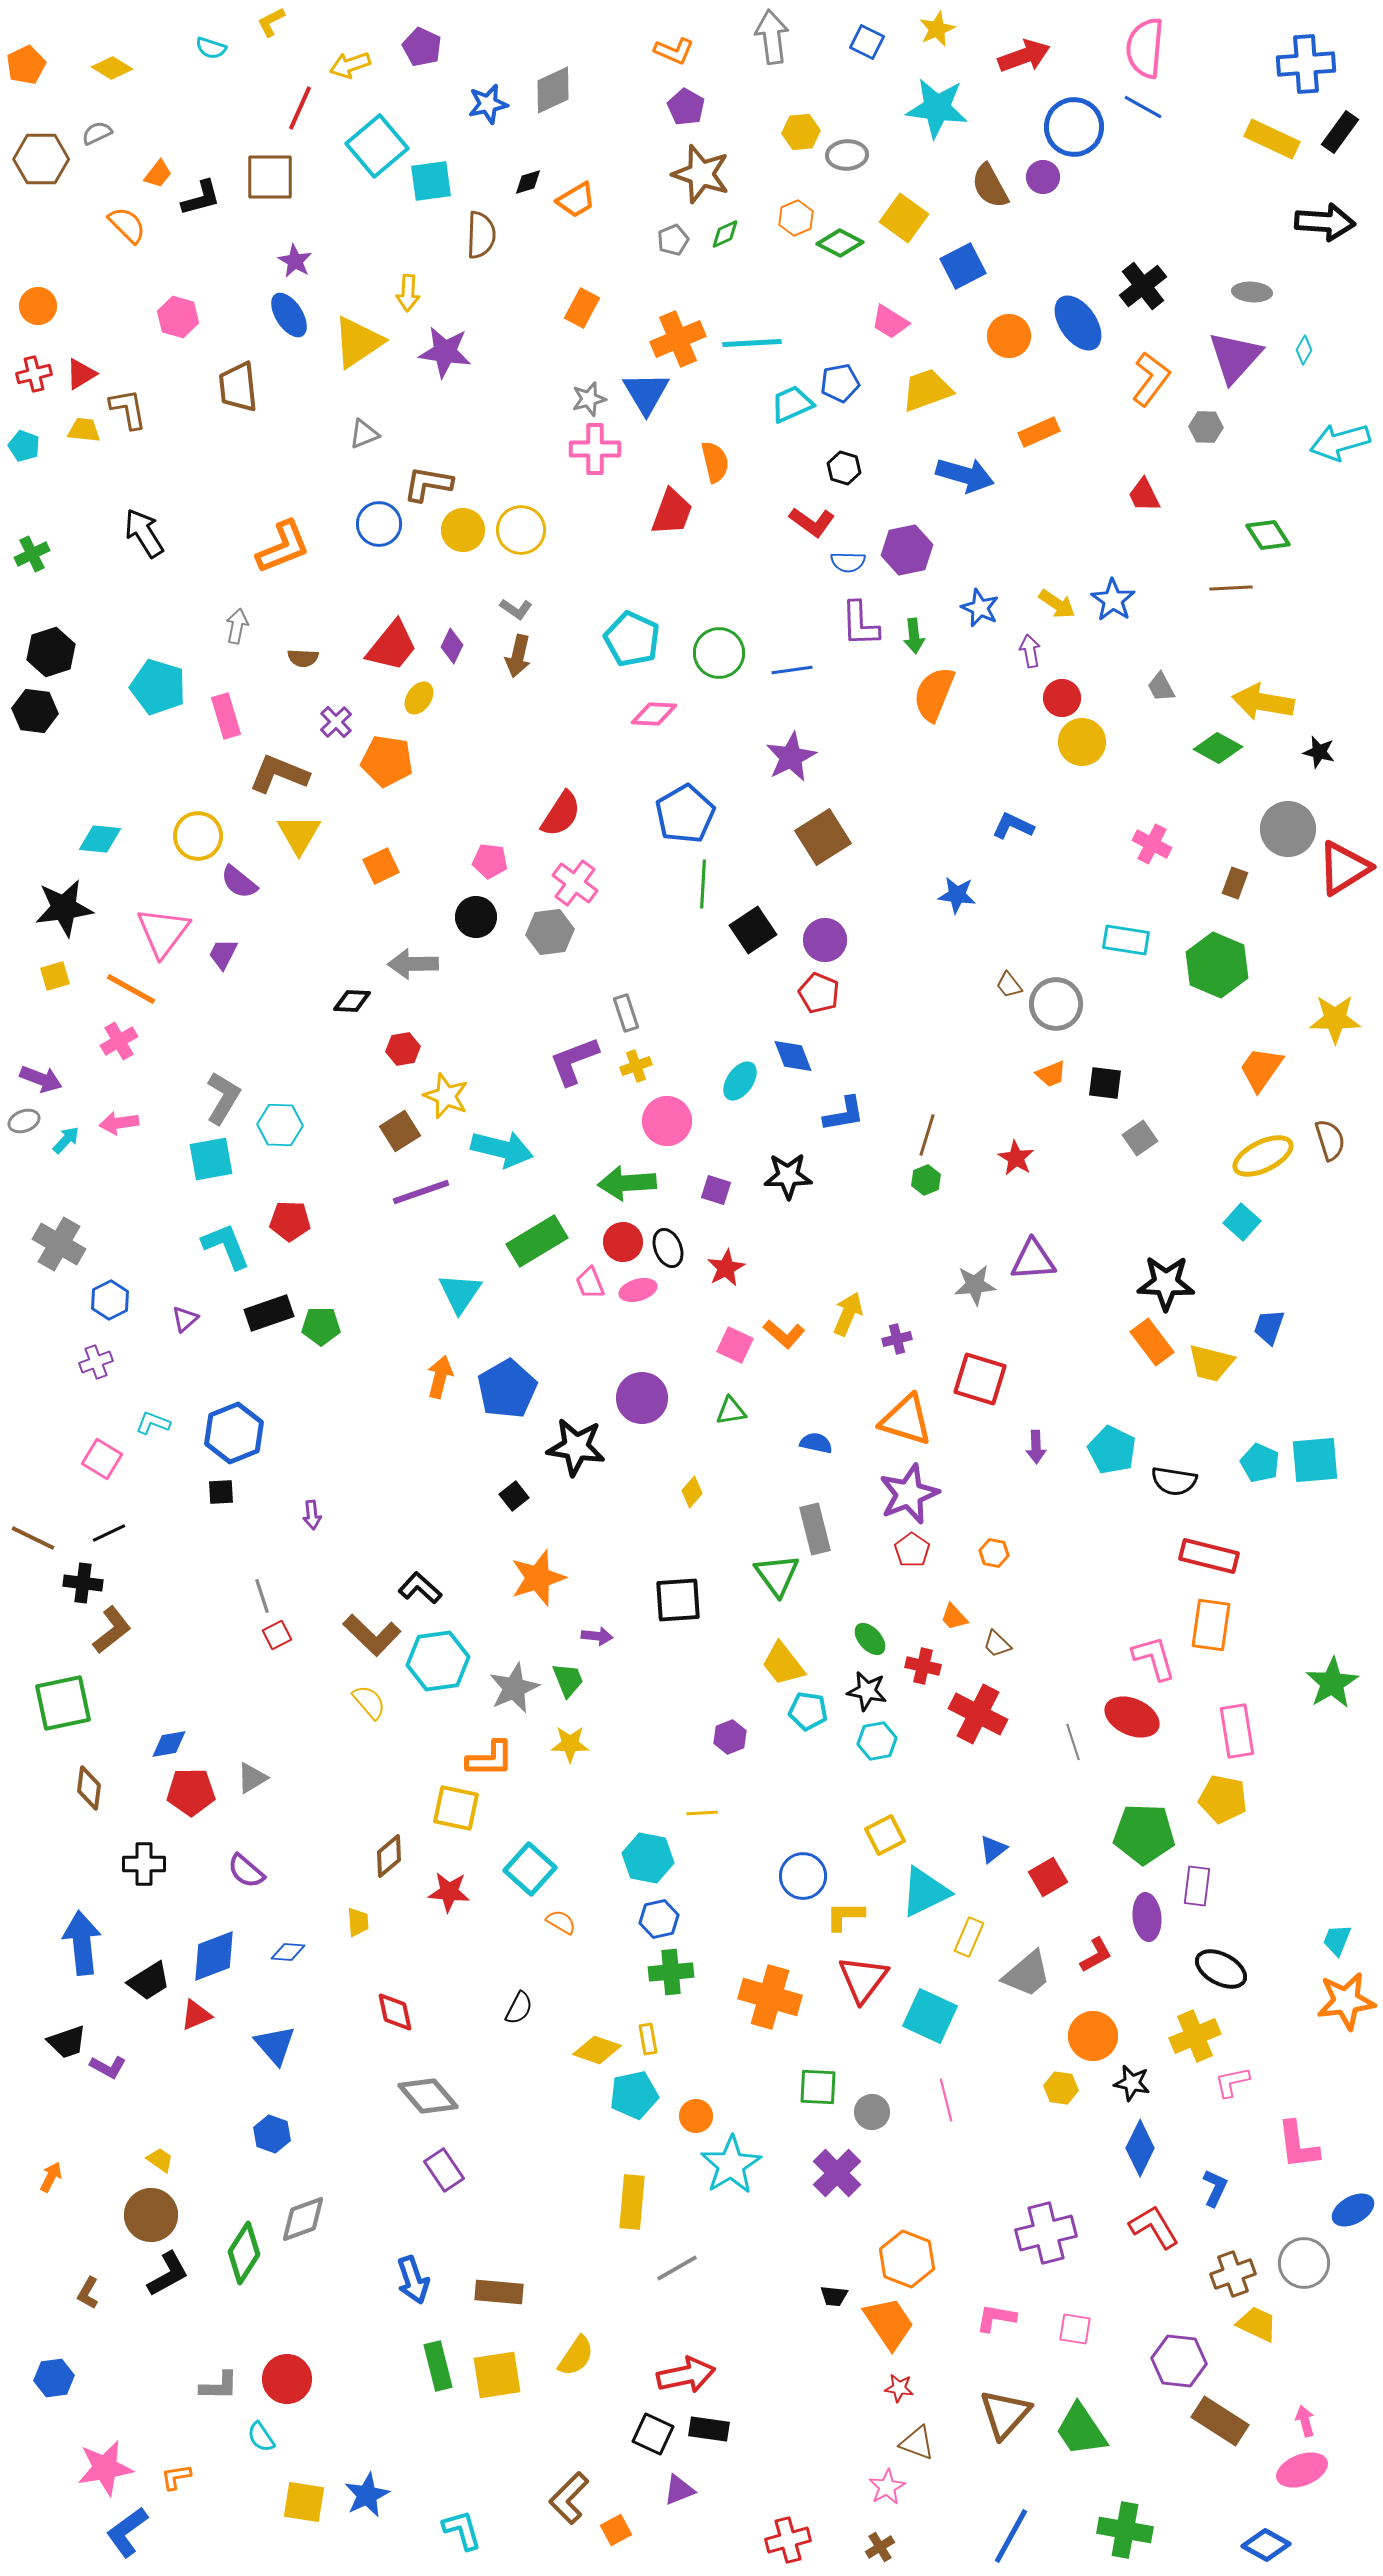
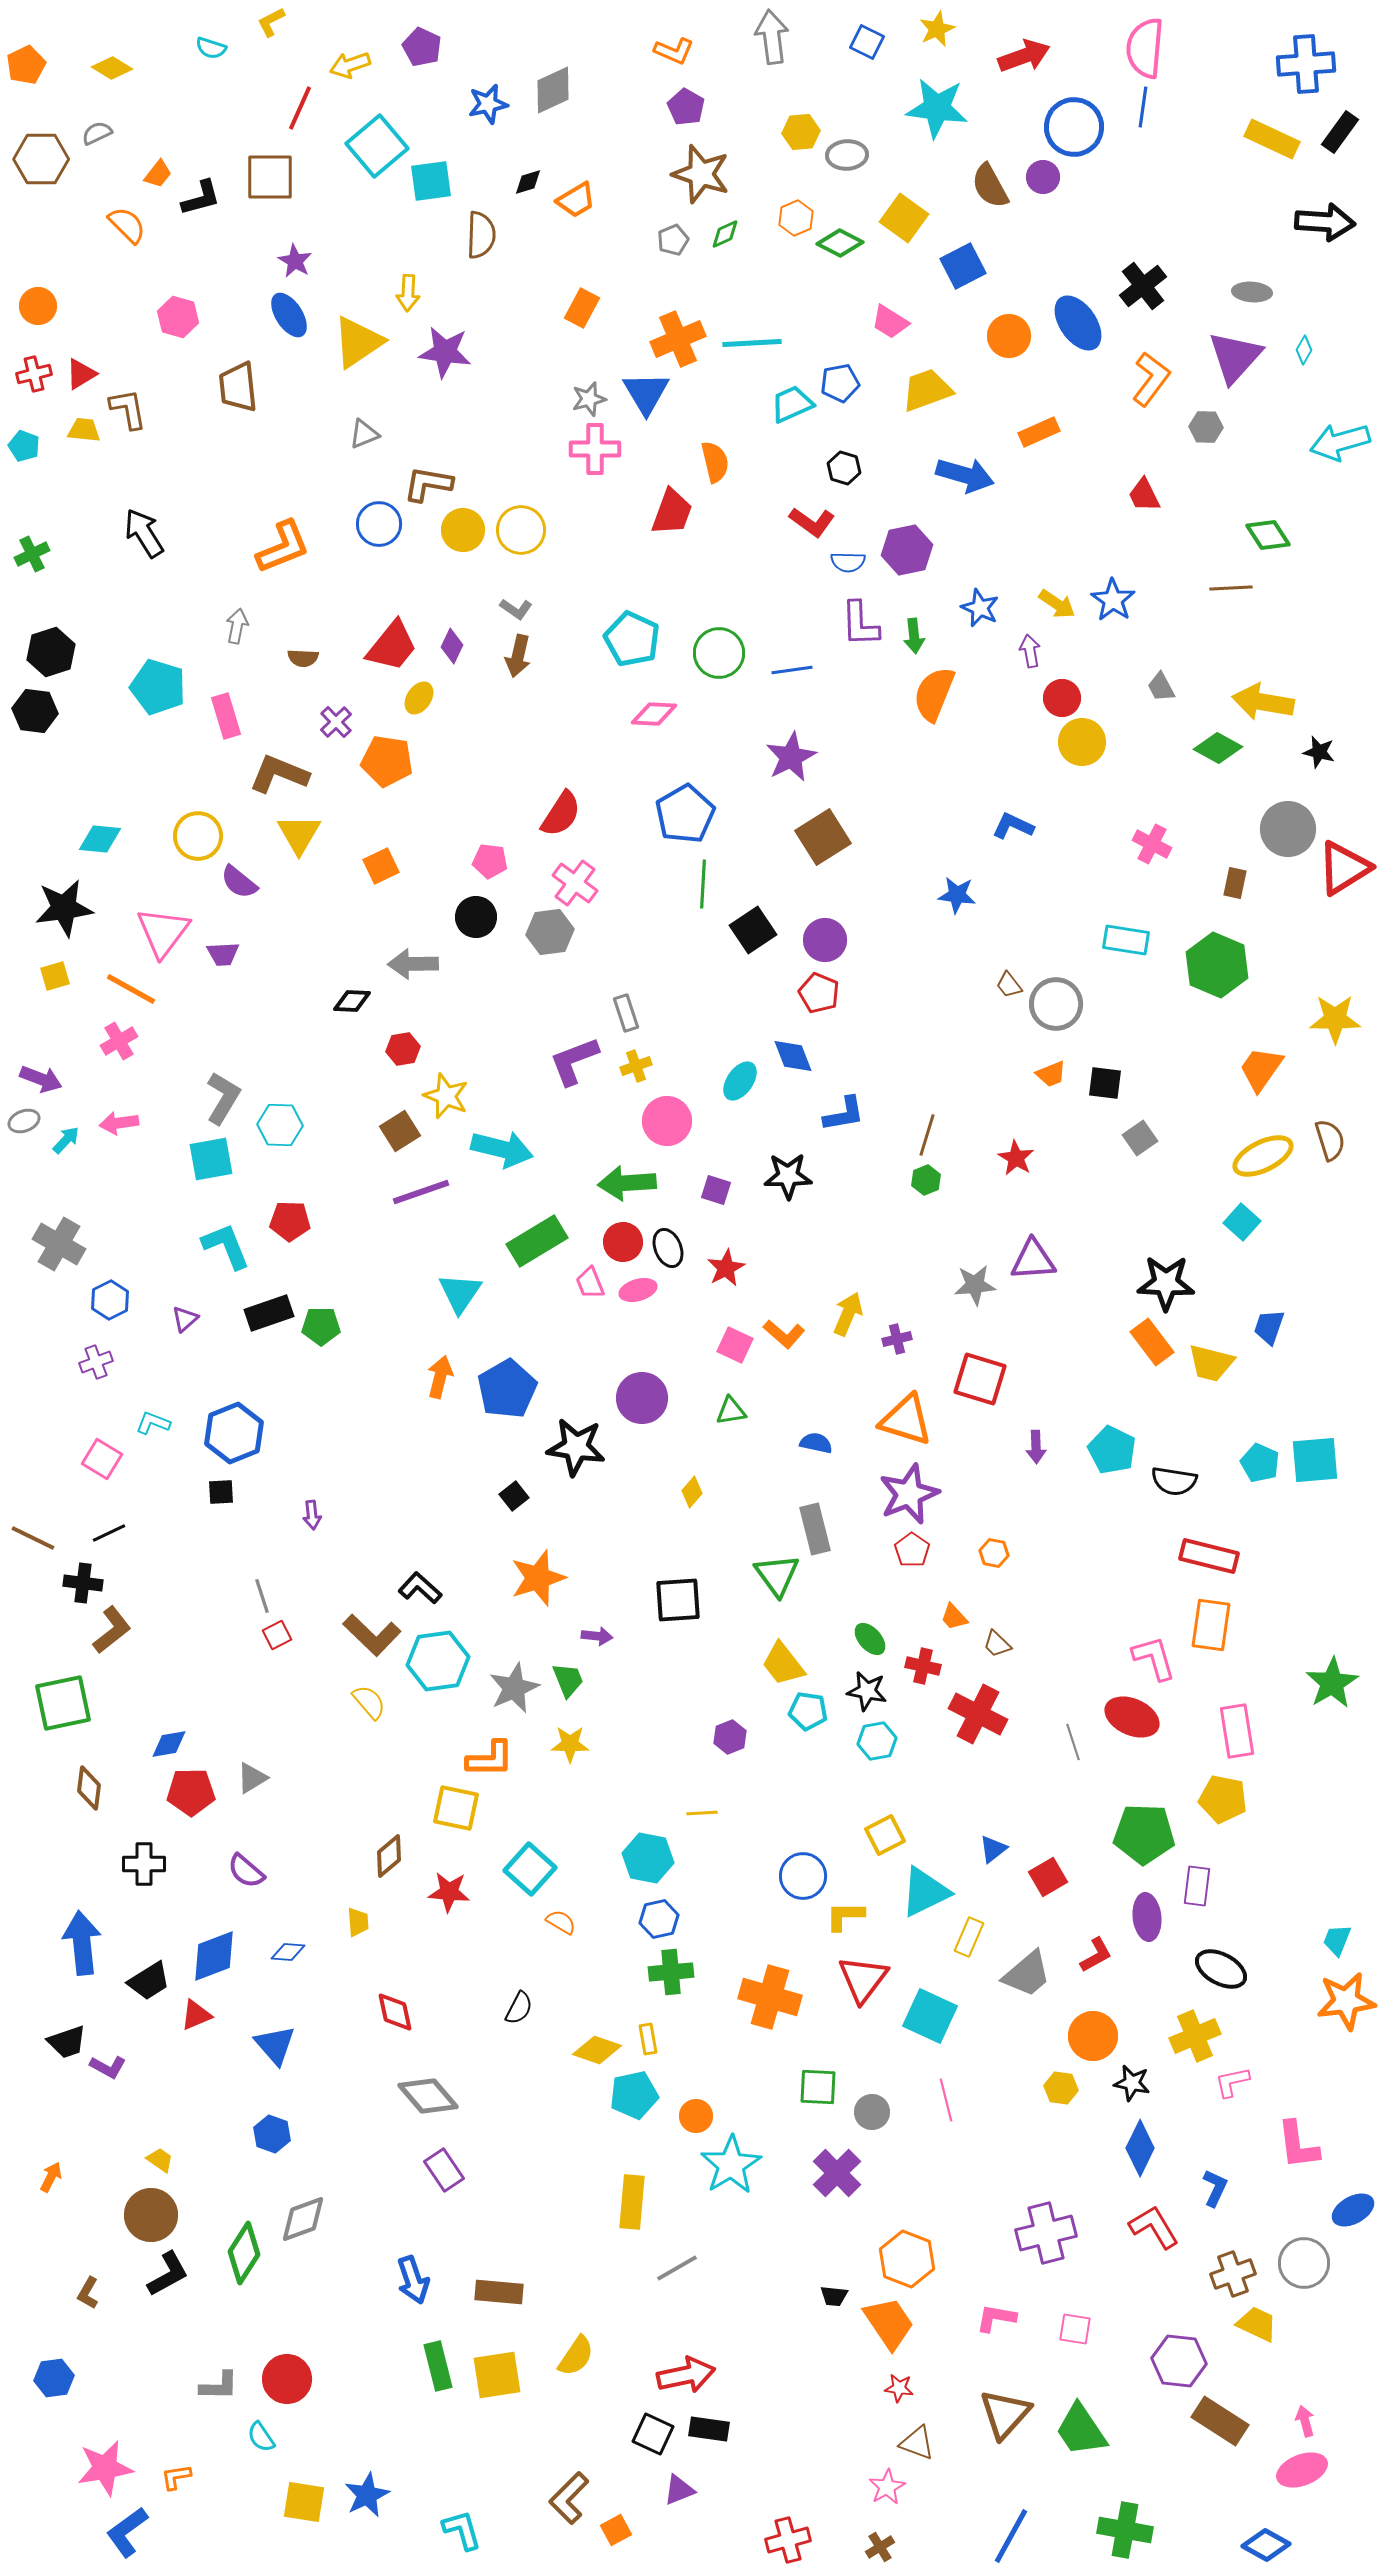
blue line at (1143, 107): rotated 69 degrees clockwise
brown rectangle at (1235, 883): rotated 8 degrees counterclockwise
purple trapezoid at (223, 954): rotated 120 degrees counterclockwise
